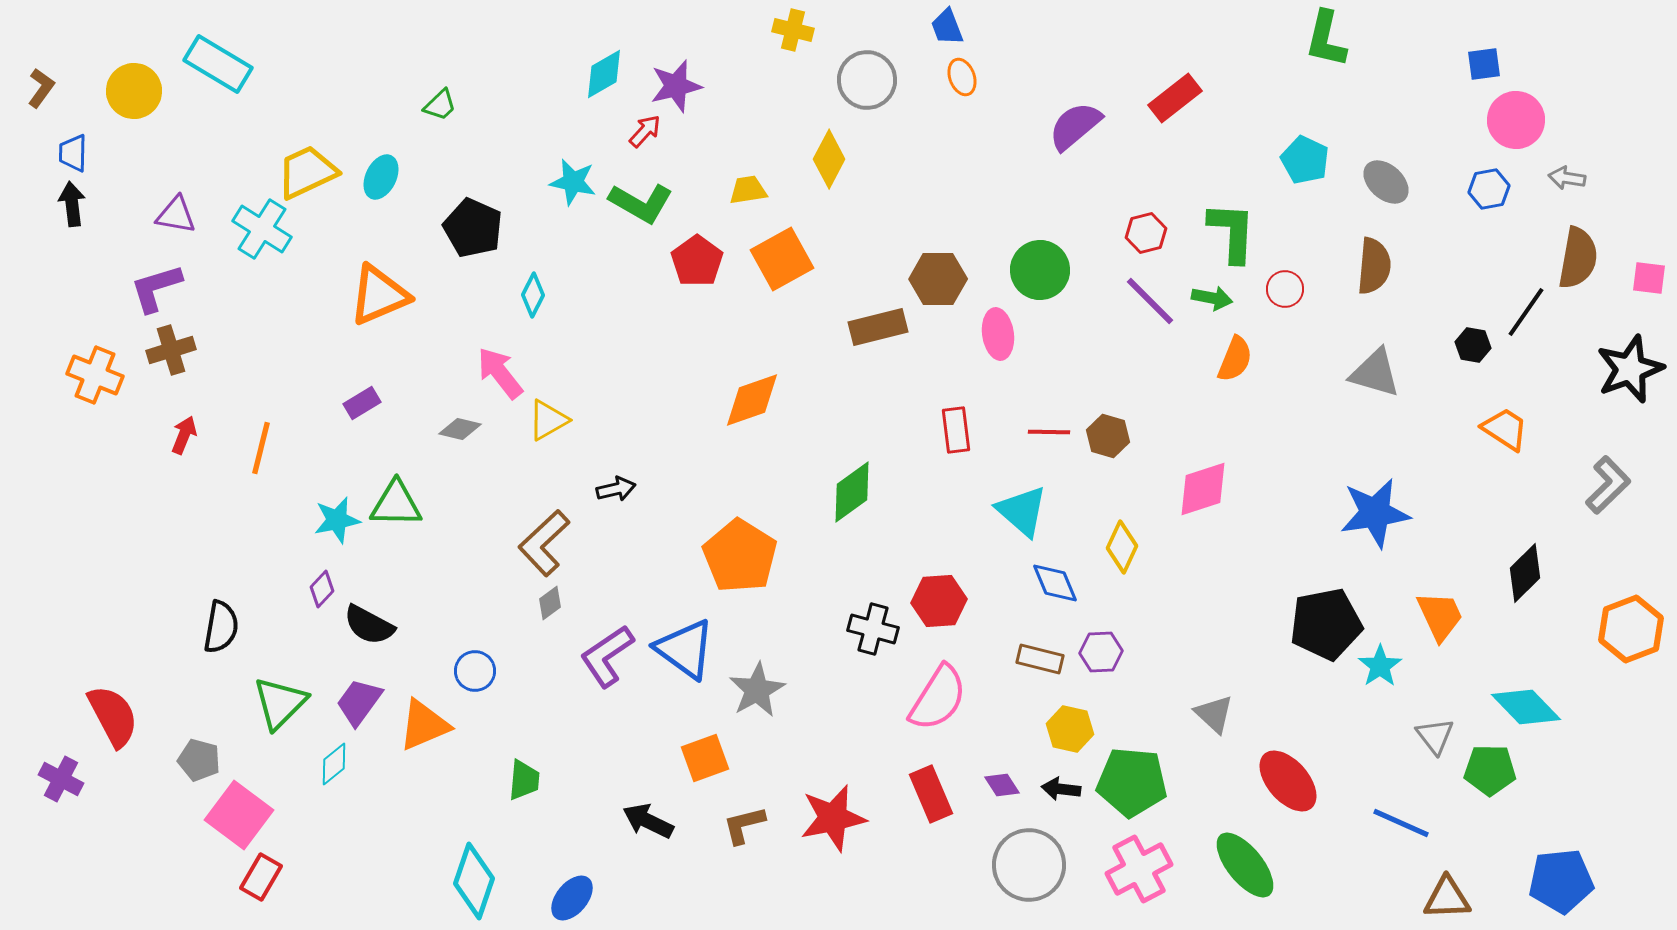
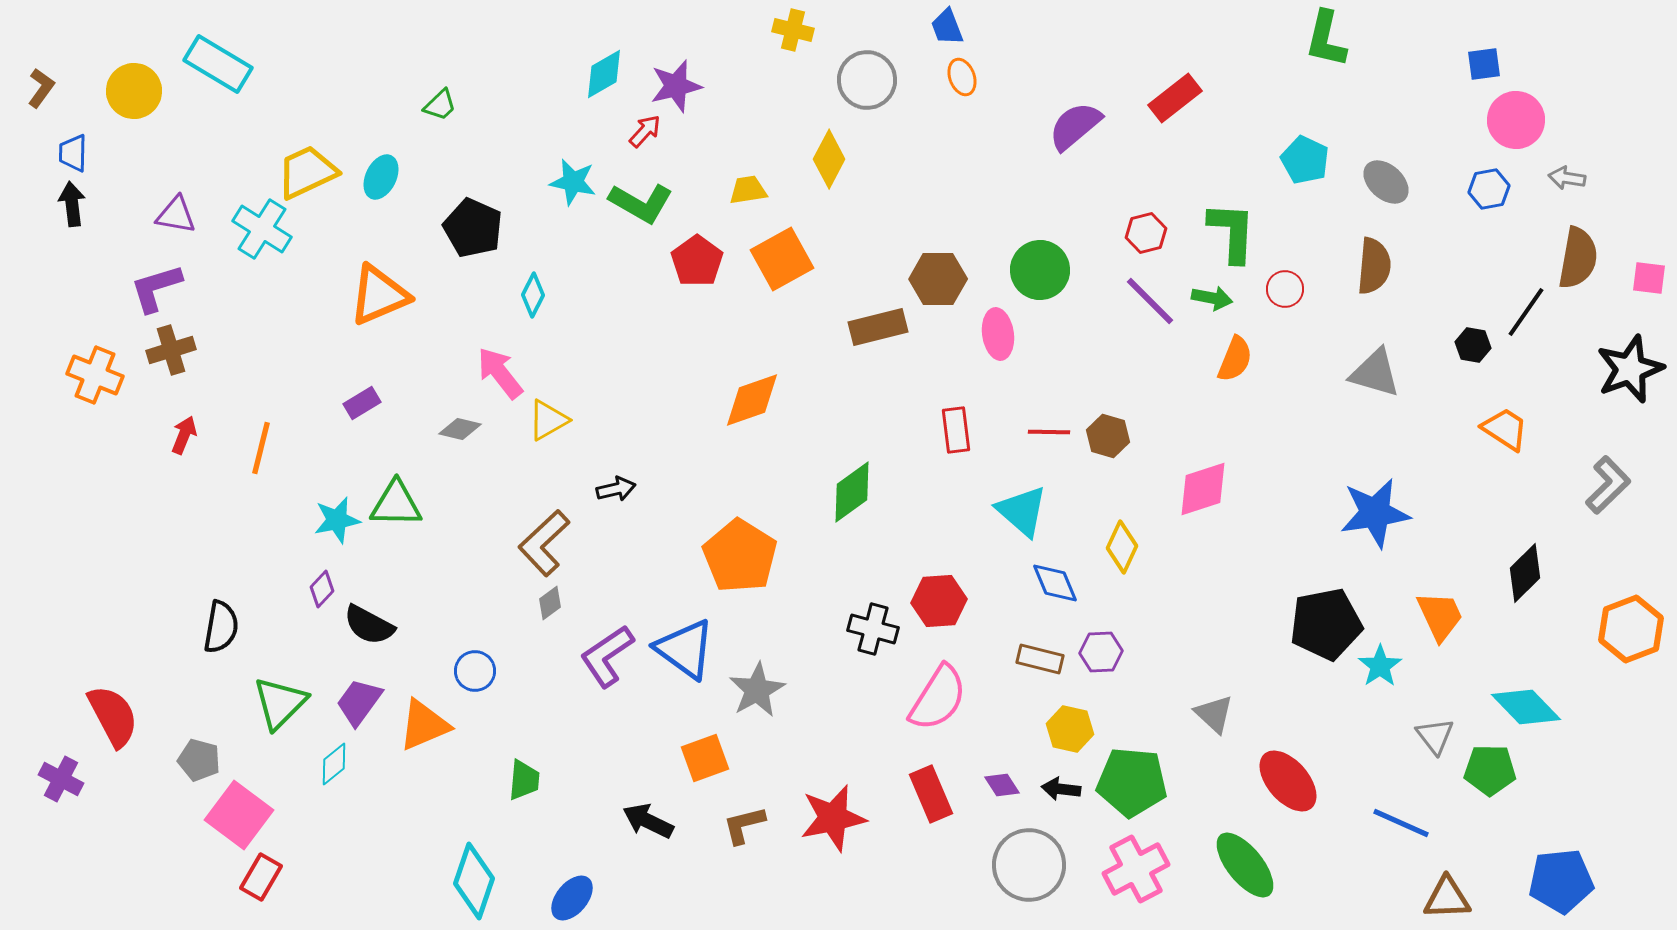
pink cross at (1139, 869): moved 3 px left
